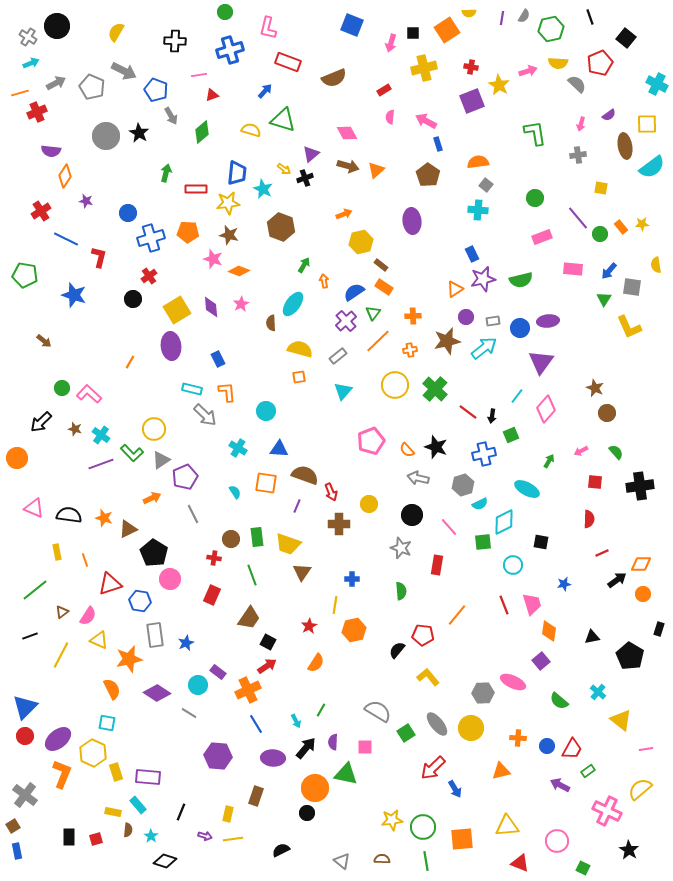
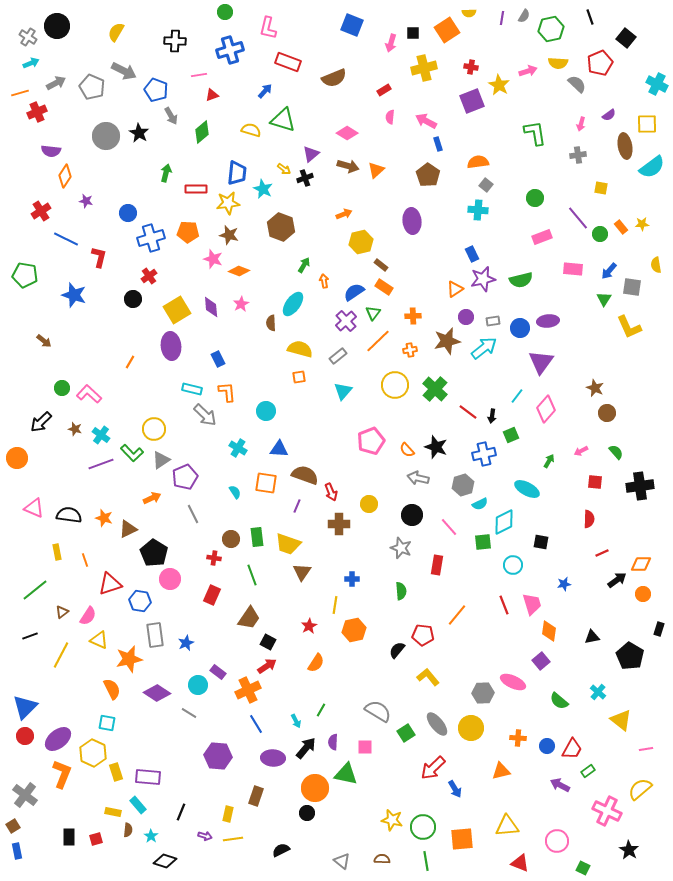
pink diamond at (347, 133): rotated 30 degrees counterclockwise
yellow star at (392, 820): rotated 20 degrees clockwise
